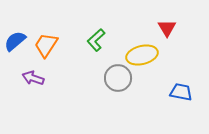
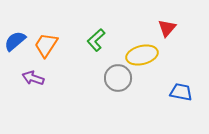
red triangle: rotated 12 degrees clockwise
